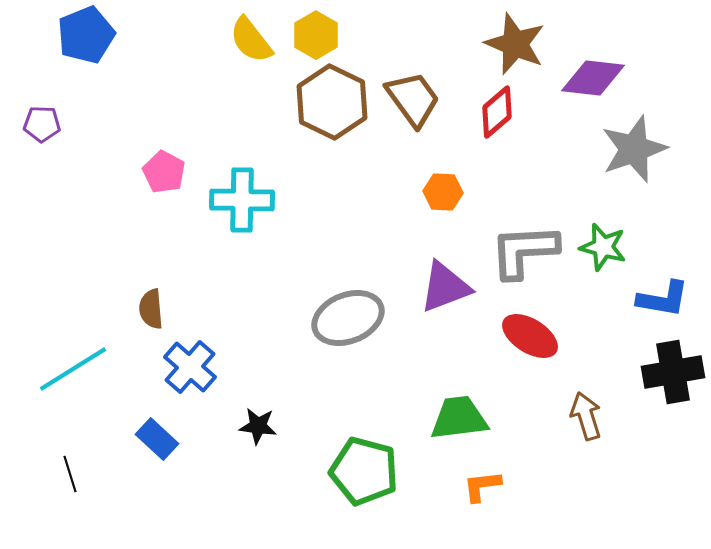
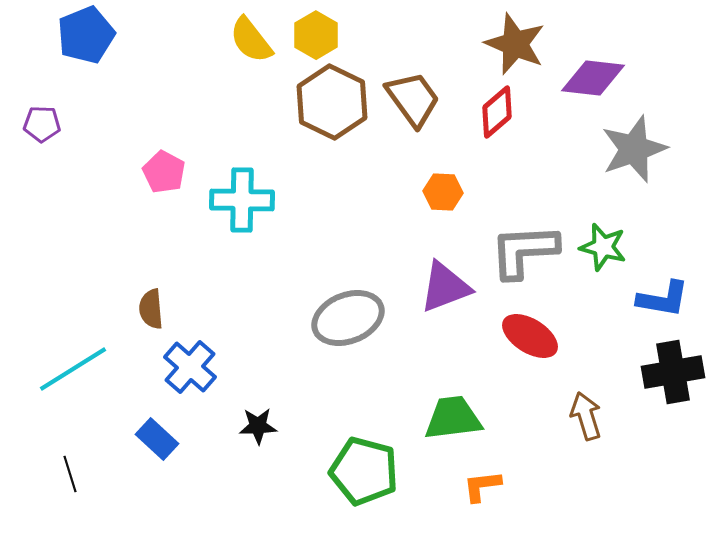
green trapezoid: moved 6 px left
black star: rotated 9 degrees counterclockwise
